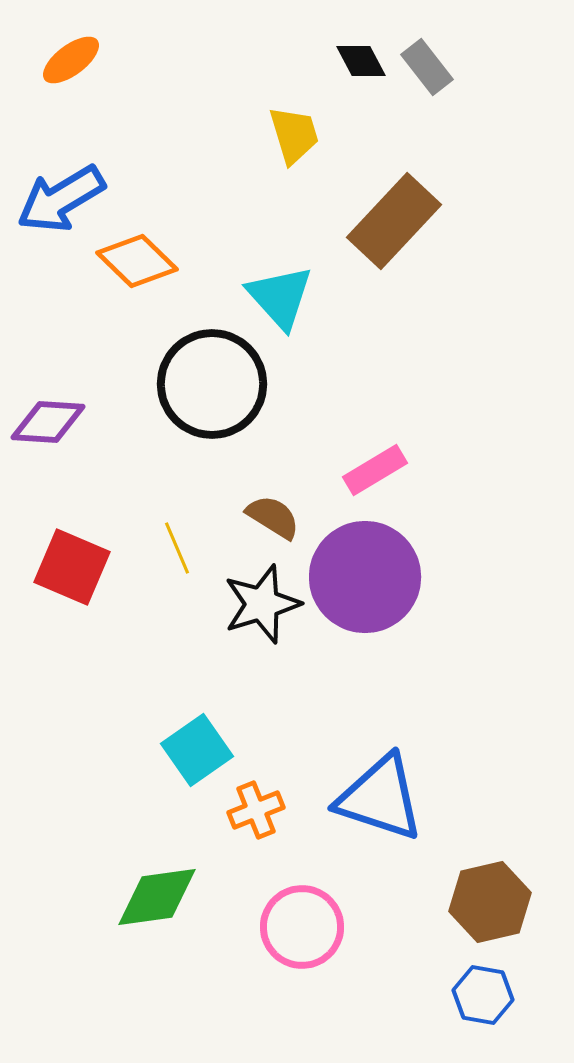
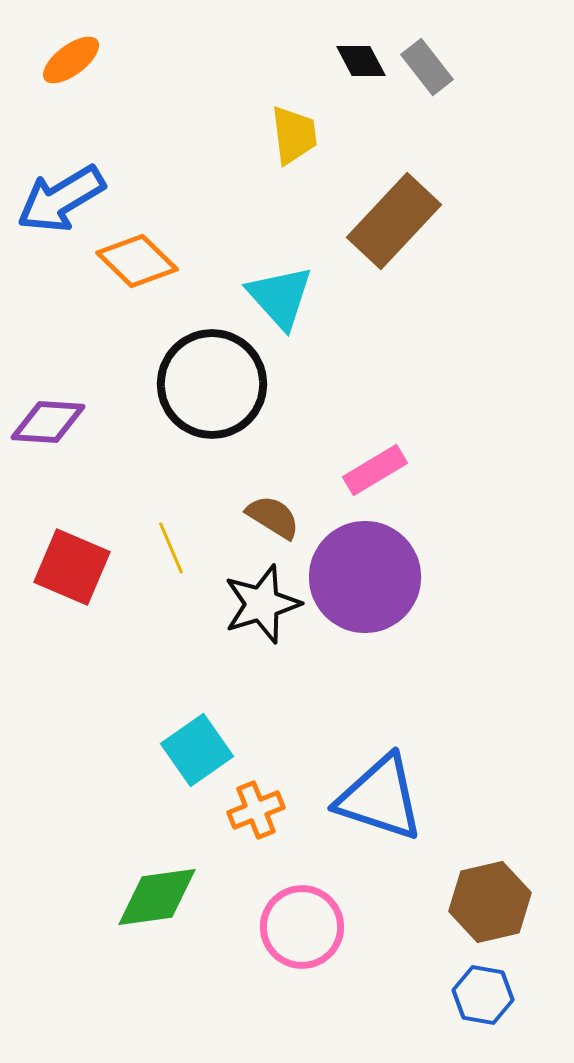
yellow trapezoid: rotated 10 degrees clockwise
yellow line: moved 6 px left
